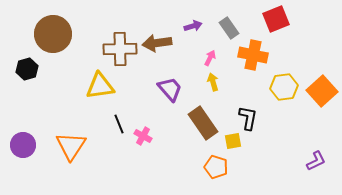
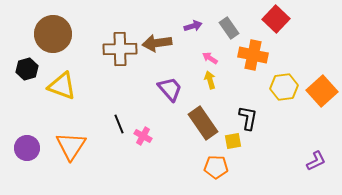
red square: rotated 24 degrees counterclockwise
pink arrow: rotated 84 degrees counterclockwise
yellow arrow: moved 3 px left, 2 px up
yellow triangle: moved 38 px left; rotated 28 degrees clockwise
purple circle: moved 4 px right, 3 px down
orange pentagon: rotated 15 degrees counterclockwise
